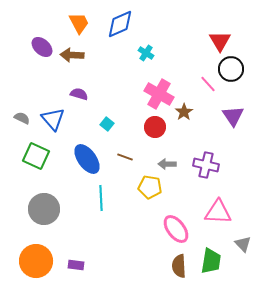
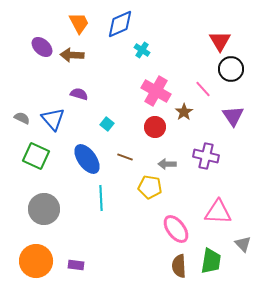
cyan cross: moved 4 px left, 3 px up
pink line: moved 5 px left, 5 px down
pink cross: moved 3 px left, 3 px up
purple cross: moved 9 px up
